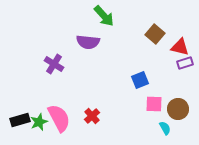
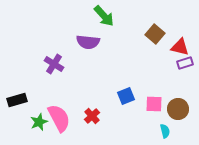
blue square: moved 14 px left, 16 px down
black rectangle: moved 3 px left, 20 px up
cyan semicircle: moved 3 px down; rotated 16 degrees clockwise
